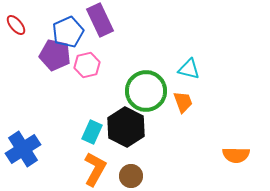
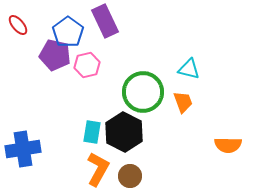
purple rectangle: moved 5 px right, 1 px down
red ellipse: moved 2 px right
blue pentagon: rotated 12 degrees counterclockwise
green circle: moved 3 px left, 1 px down
black hexagon: moved 2 px left, 5 px down
cyan rectangle: rotated 15 degrees counterclockwise
blue cross: rotated 24 degrees clockwise
orange semicircle: moved 8 px left, 10 px up
orange L-shape: moved 3 px right
brown circle: moved 1 px left
